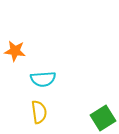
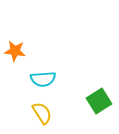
yellow semicircle: moved 3 px right, 1 px down; rotated 25 degrees counterclockwise
green square: moved 4 px left, 17 px up
